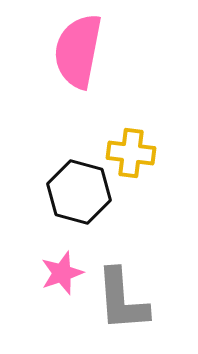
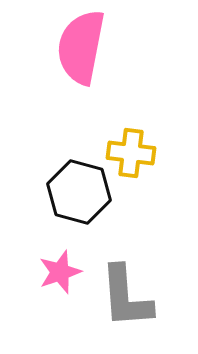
pink semicircle: moved 3 px right, 4 px up
pink star: moved 2 px left, 1 px up
gray L-shape: moved 4 px right, 3 px up
